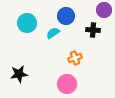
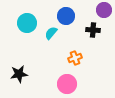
cyan semicircle: moved 2 px left; rotated 16 degrees counterclockwise
